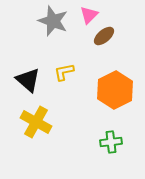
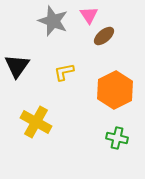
pink triangle: rotated 18 degrees counterclockwise
black triangle: moved 11 px left, 14 px up; rotated 24 degrees clockwise
green cross: moved 6 px right, 4 px up; rotated 20 degrees clockwise
